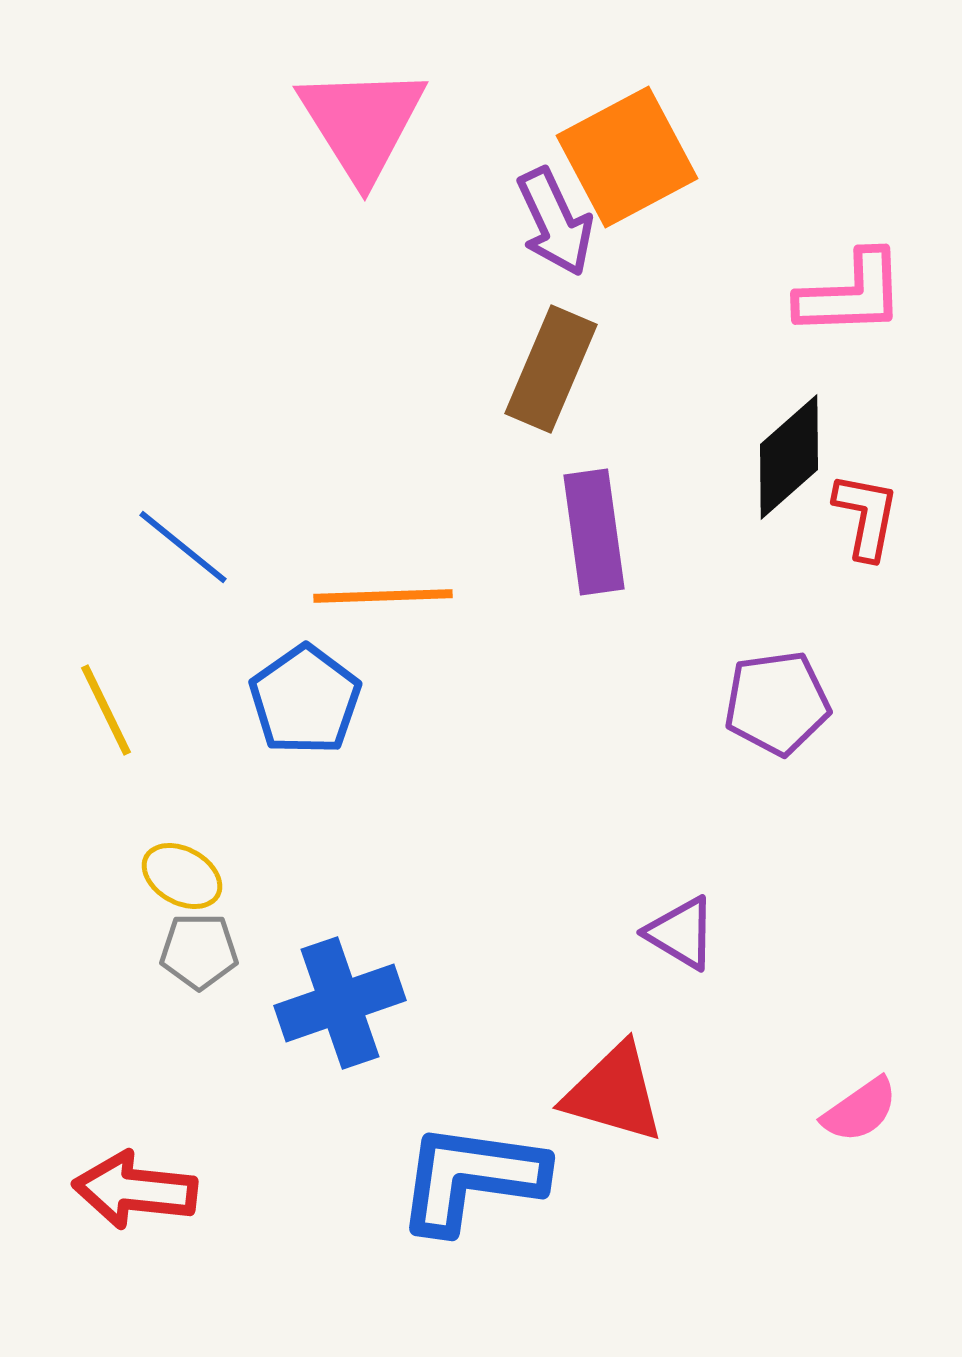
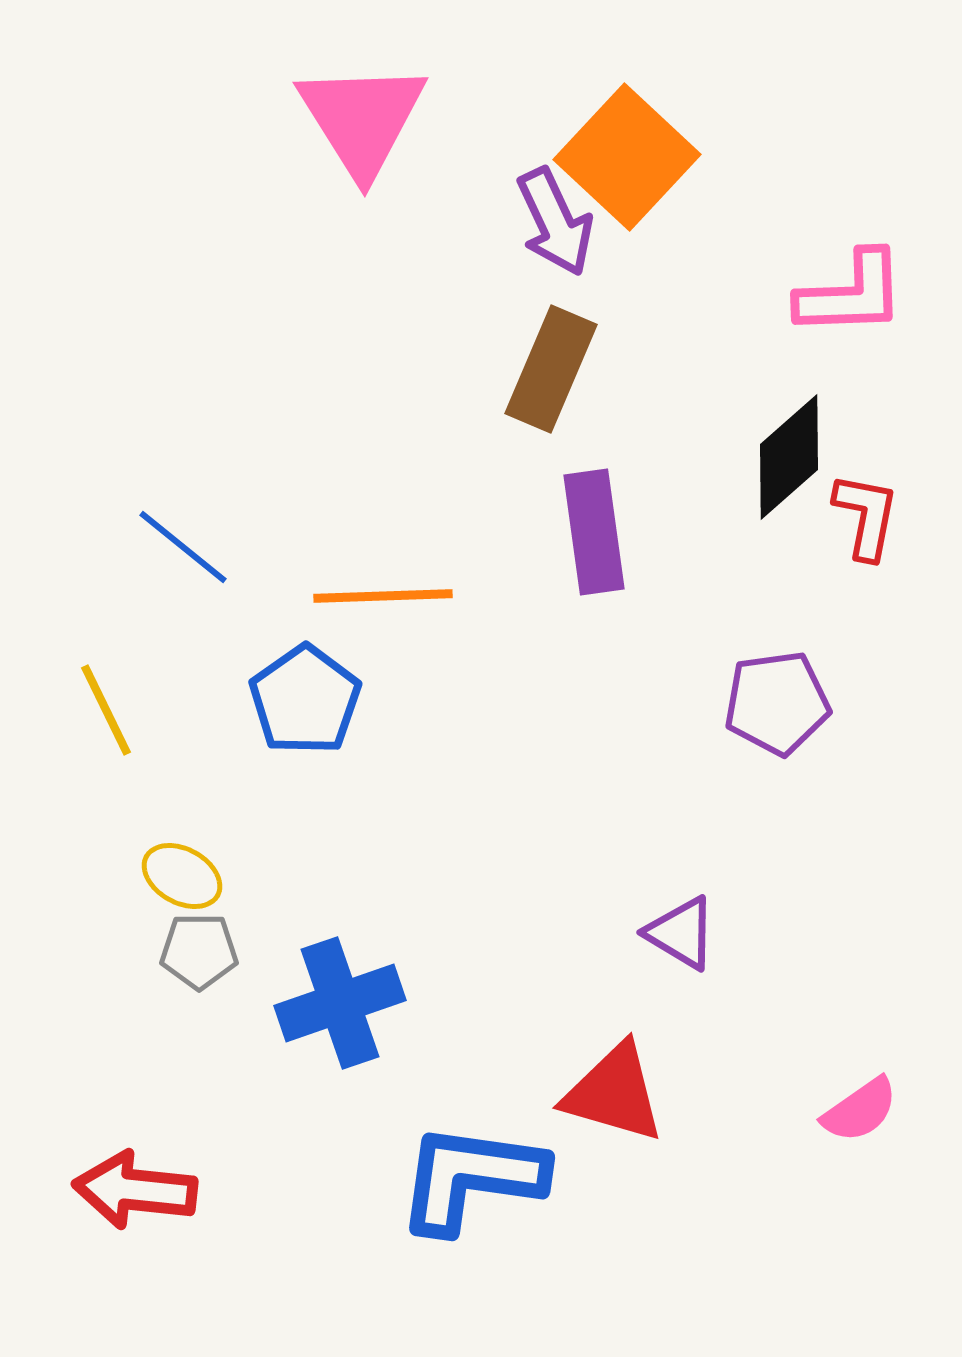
pink triangle: moved 4 px up
orange square: rotated 19 degrees counterclockwise
